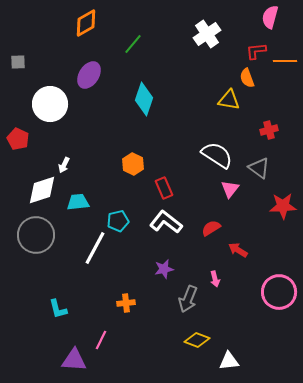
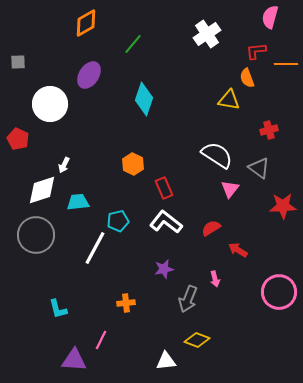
orange line: moved 1 px right, 3 px down
white triangle: moved 63 px left
